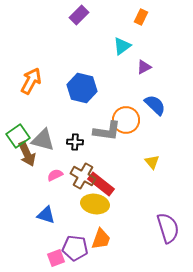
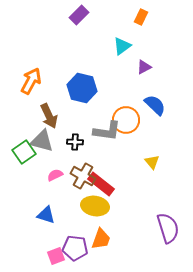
green square: moved 6 px right, 16 px down
gray triangle: moved 1 px left, 1 px down
brown arrow: moved 22 px right, 38 px up
yellow ellipse: moved 2 px down
pink square: moved 2 px up
